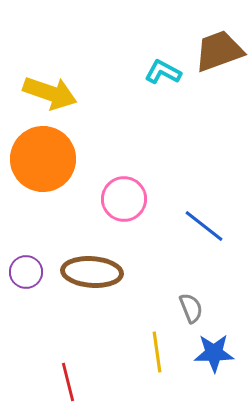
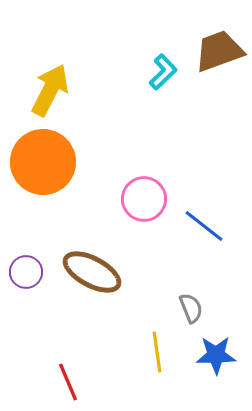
cyan L-shape: rotated 108 degrees clockwise
yellow arrow: moved 3 px up; rotated 82 degrees counterclockwise
orange circle: moved 3 px down
pink circle: moved 20 px right
brown ellipse: rotated 24 degrees clockwise
blue star: moved 2 px right, 2 px down
red line: rotated 9 degrees counterclockwise
